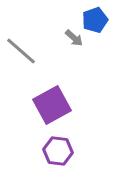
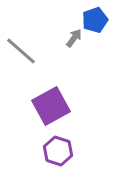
gray arrow: rotated 96 degrees counterclockwise
purple square: moved 1 px left, 1 px down
purple hexagon: rotated 12 degrees clockwise
